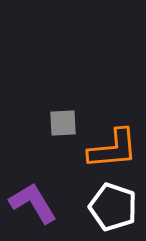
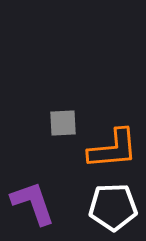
purple L-shape: rotated 12 degrees clockwise
white pentagon: rotated 21 degrees counterclockwise
